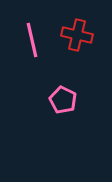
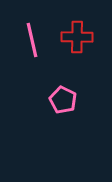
red cross: moved 2 px down; rotated 12 degrees counterclockwise
